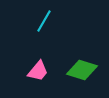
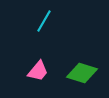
green diamond: moved 3 px down
